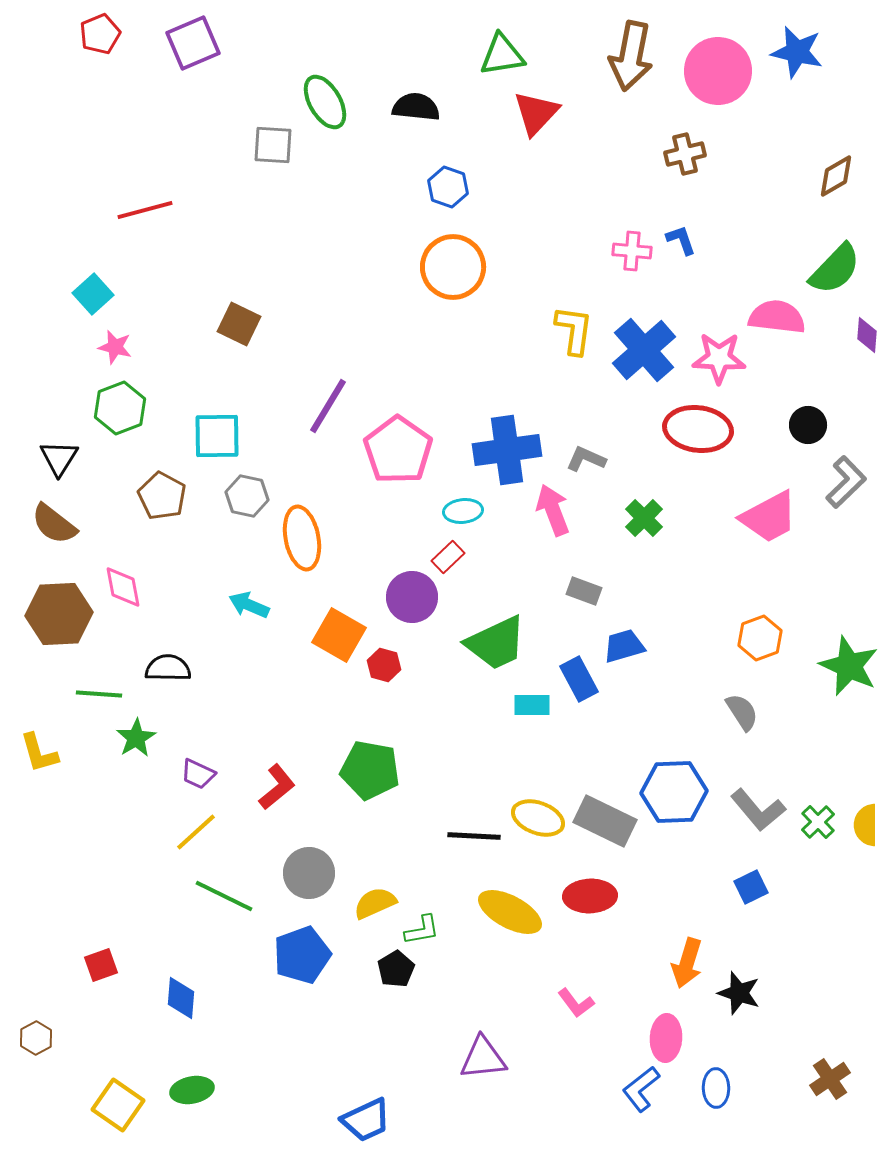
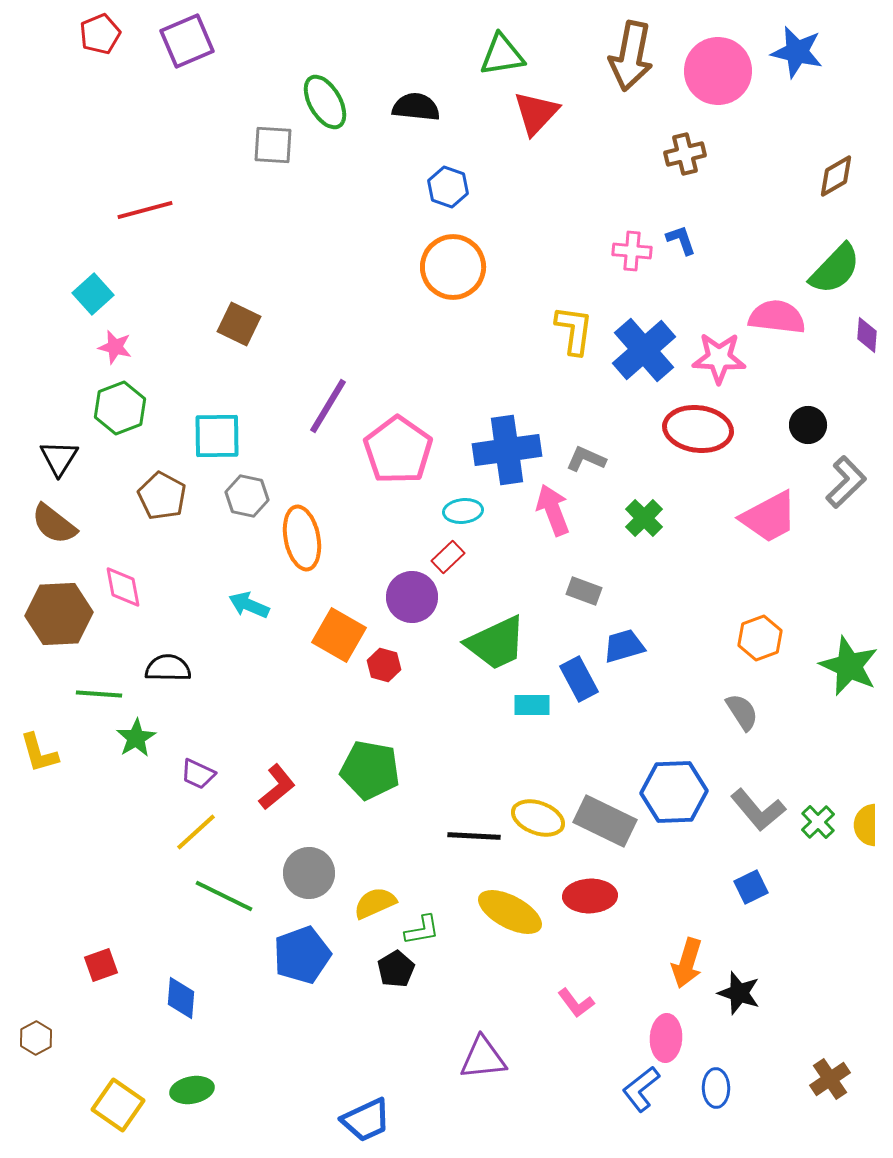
purple square at (193, 43): moved 6 px left, 2 px up
